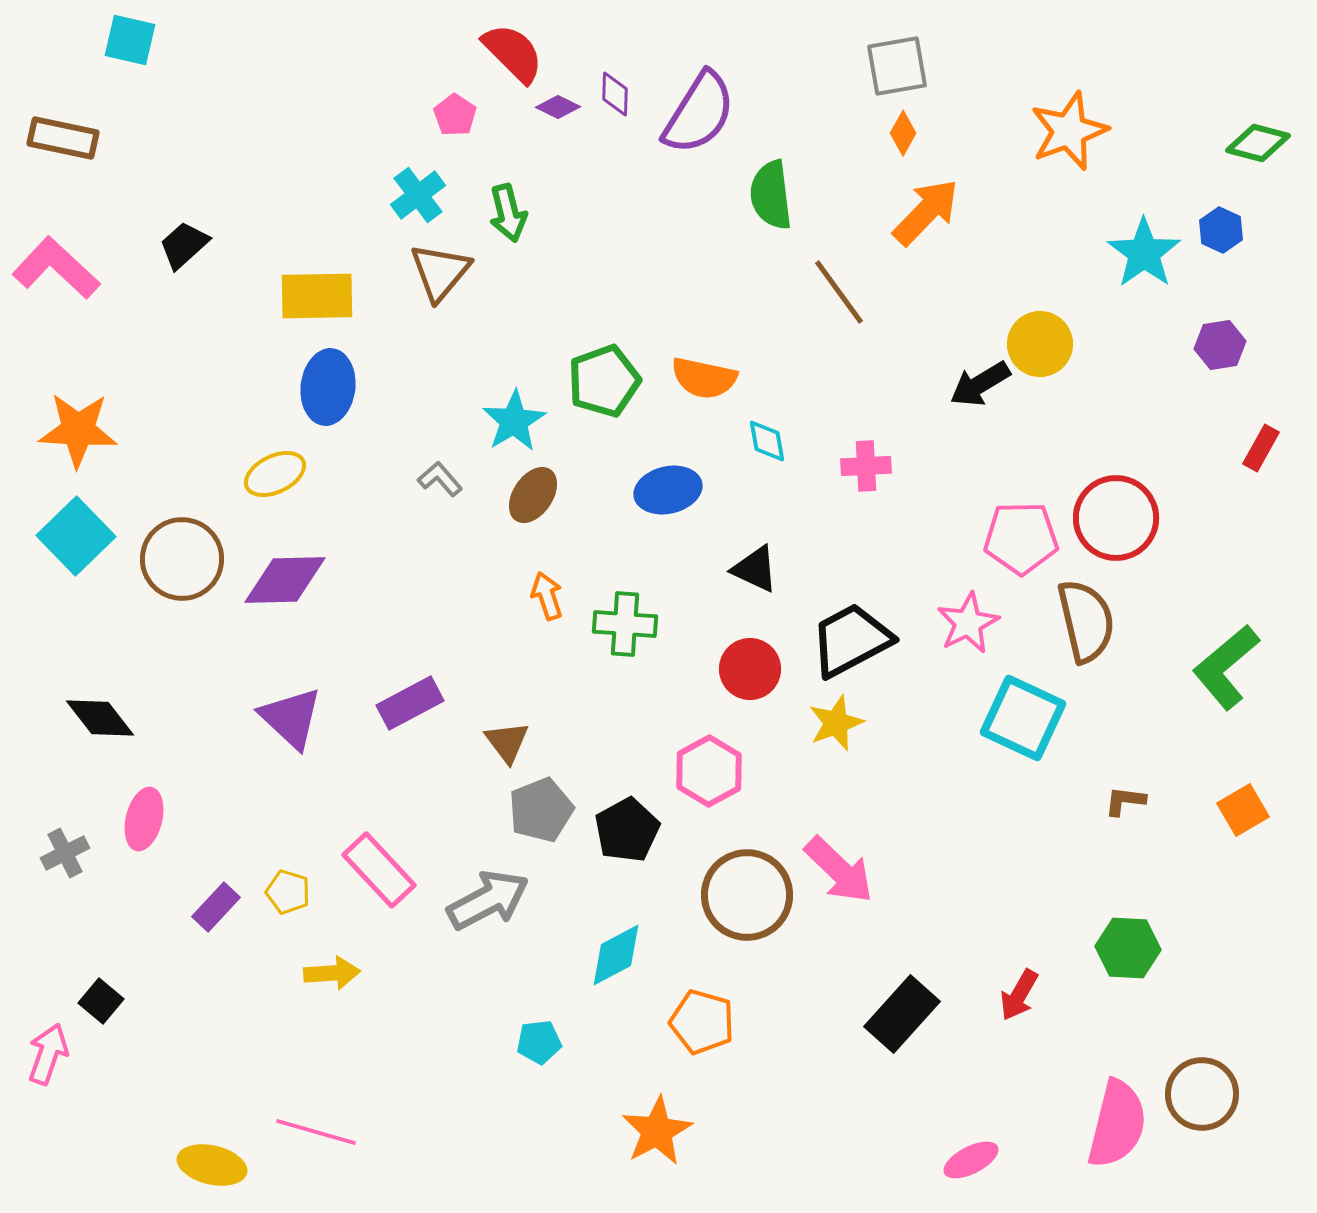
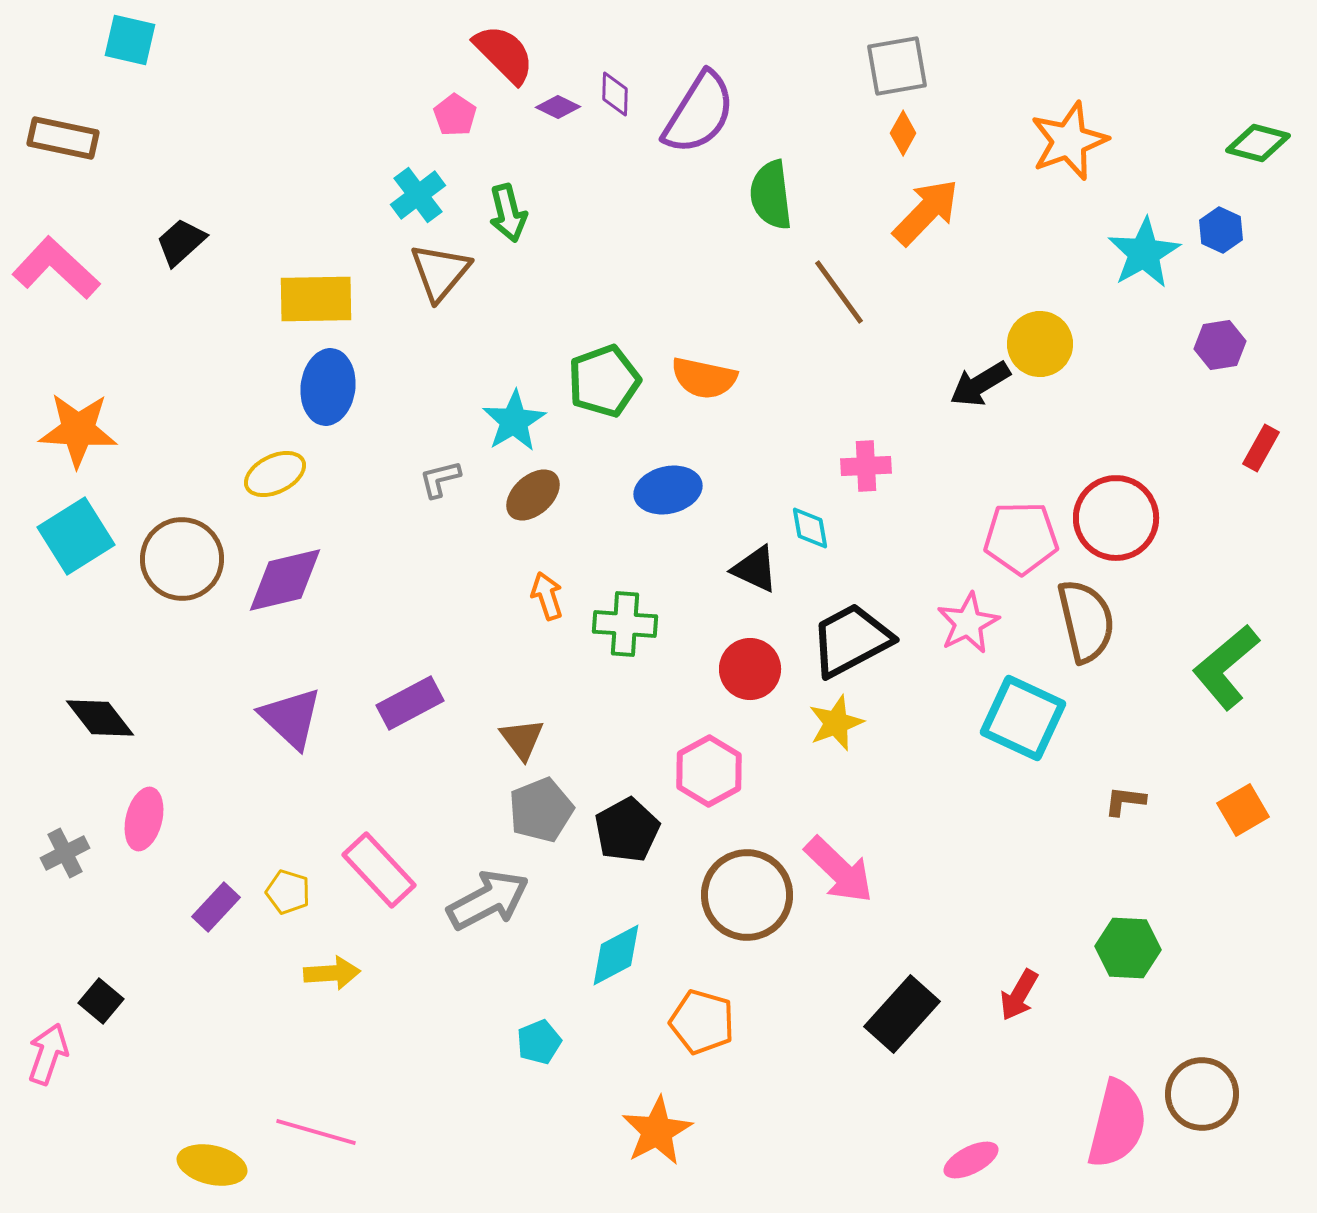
red semicircle at (513, 53): moved 9 px left, 1 px down
orange star at (1069, 131): moved 10 px down
black trapezoid at (184, 245): moved 3 px left, 3 px up
cyan star at (1144, 253): rotated 6 degrees clockwise
yellow rectangle at (317, 296): moved 1 px left, 3 px down
cyan diamond at (767, 441): moved 43 px right, 87 px down
gray L-shape at (440, 479): rotated 63 degrees counterclockwise
brown ellipse at (533, 495): rotated 14 degrees clockwise
cyan square at (76, 536): rotated 12 degrees clockwise
purple diamond at (285, 580): rotated 12 degrees counterclockwise
brown triangle at (507, 742): moved 15 px right, 3 px up
cyan pentagon at (539, 1042): rotated 15 degrees counterclockwise
